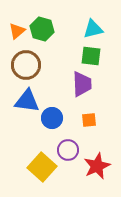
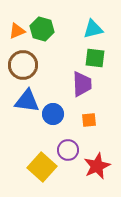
orange triangle: rotated 18 degrees clockwise
green square: moved 4 px right, 2 px down
brown circle: moved 3 px left
blue circle: moved 1 px right, 4 px up
